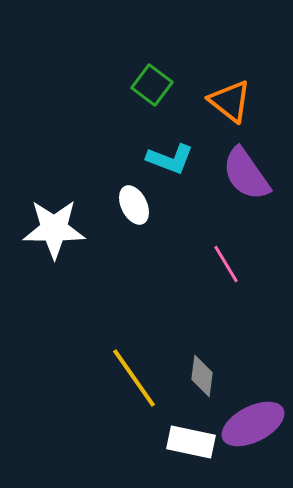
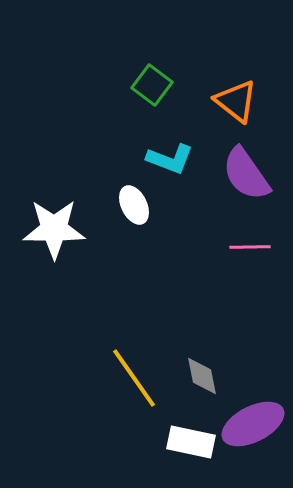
orange triangle: moved 6 px right
pink line: moved 24 px right, 17 px up; rotated 60 degrees counterclockwise
gray diamond: rotated 18 degrees counterclockwise
